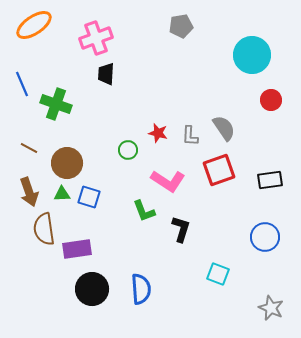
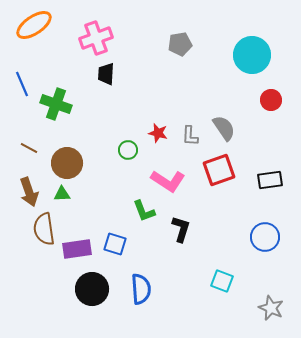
gray pentagon: moved 1 px left, 18 px down
blue square: moved 26 px right, 47 px down
cyan square: moved 4 px right, 7 px down
